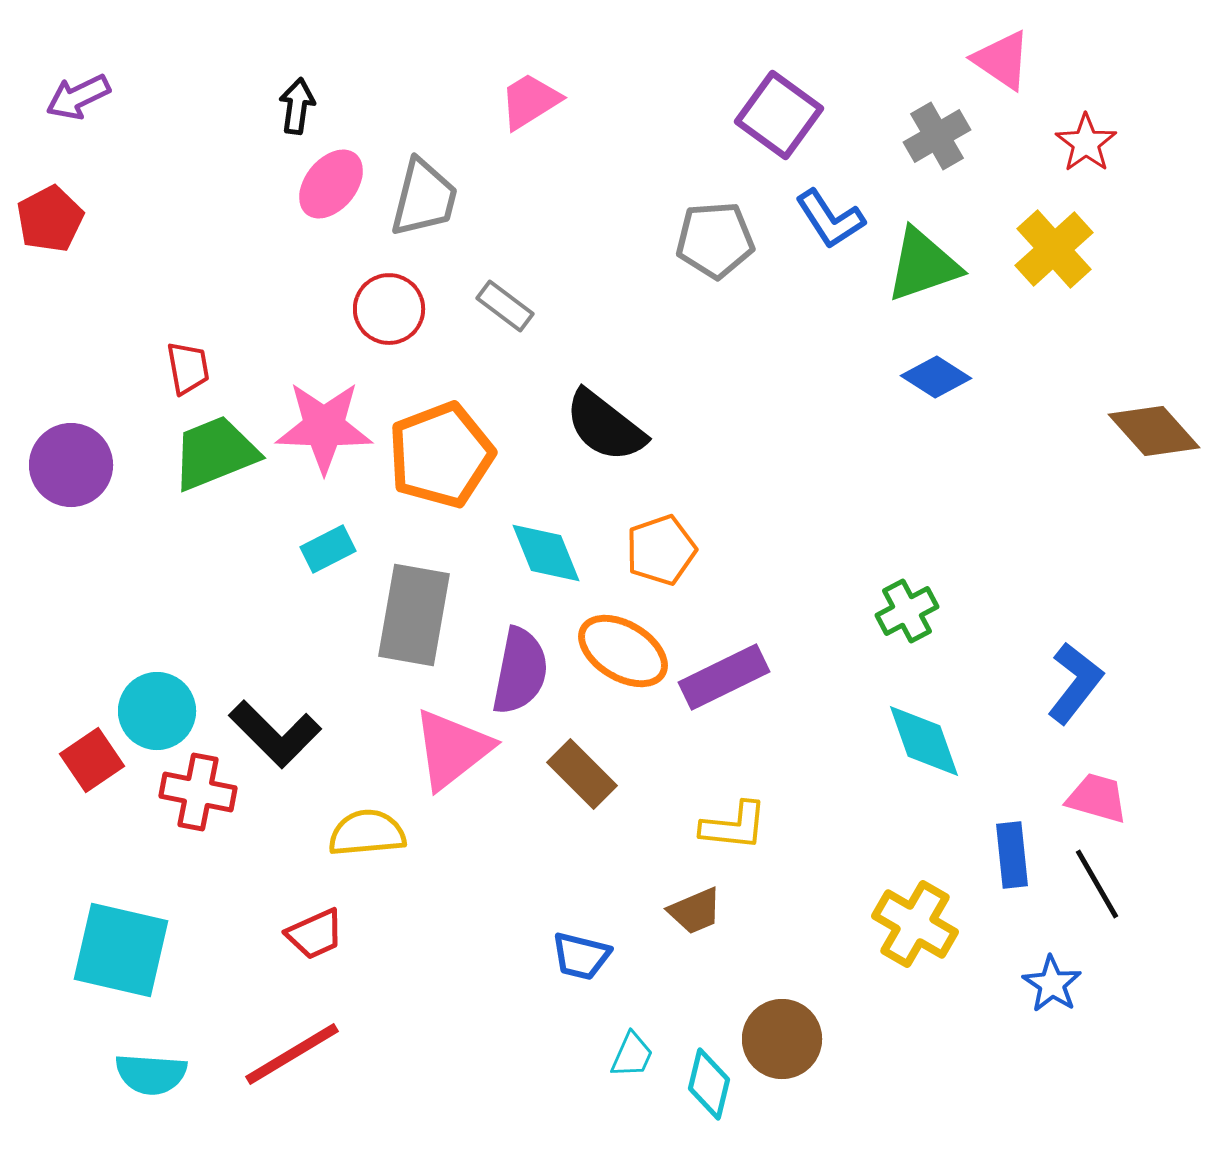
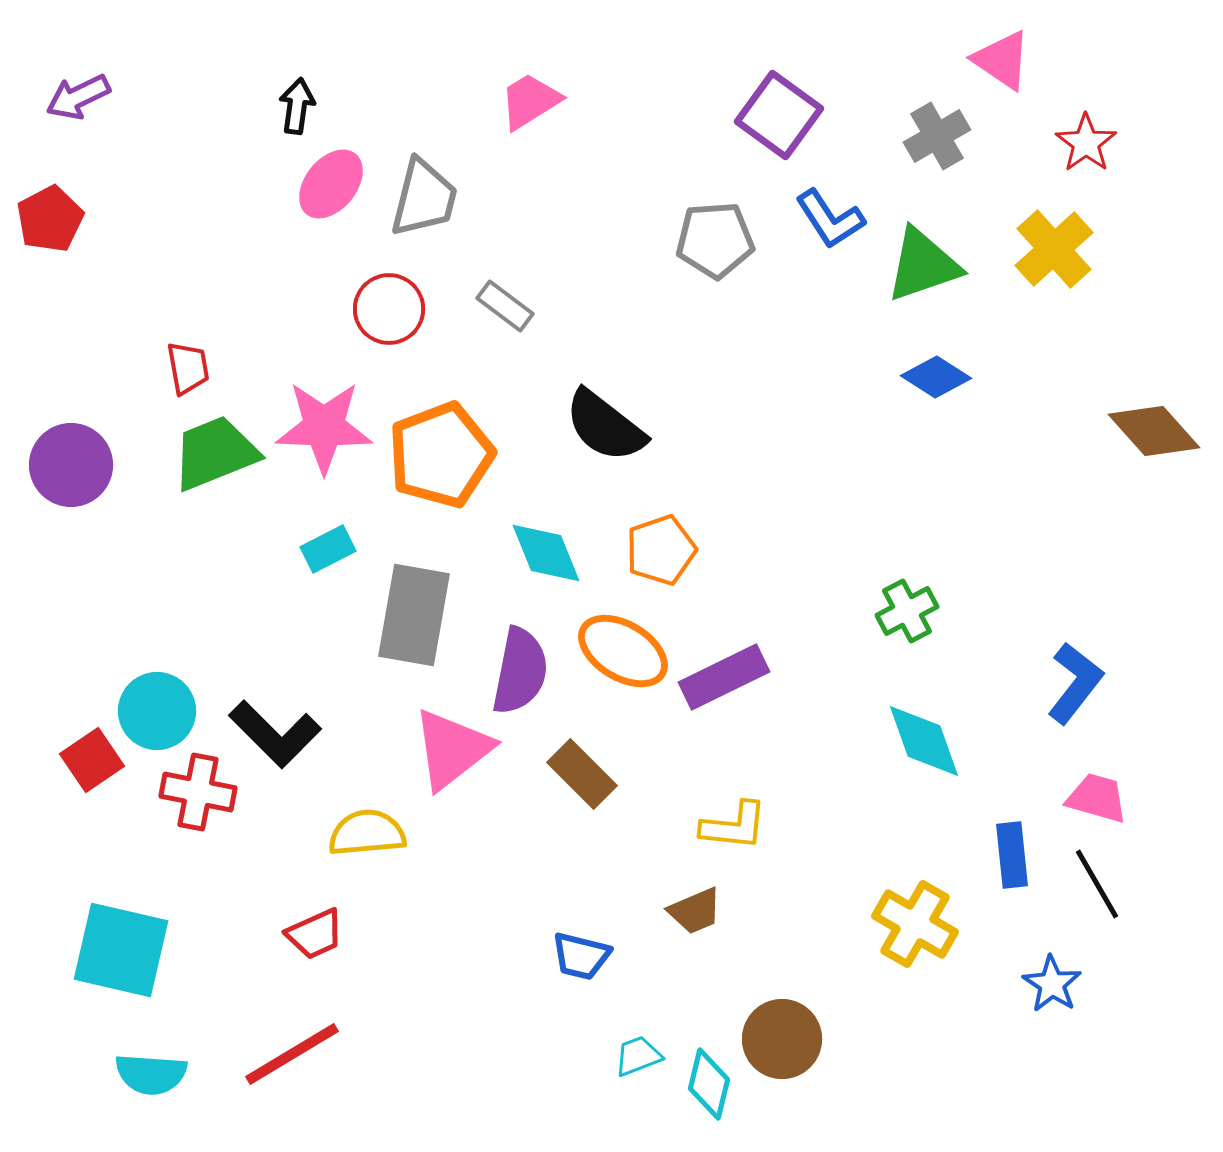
cyan trapezoid at (632, 1055): moved 6 px right, 1 px down; rotated 135 degrees counterclockwise
